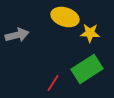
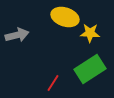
green rectangle: moved 3 px right
